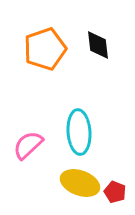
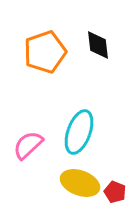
orange pentagon: moved 3 px down
cyan ellipse: rotated 24 degrees clockwise
